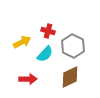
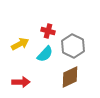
yellow arrow: moved 2 px left, 2 px down
red arrow: moved 7 px left, 3 px down
